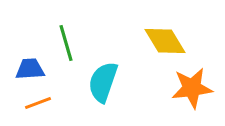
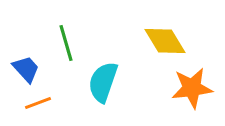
blue trapezoid: moved 4 px left; rotated 52 degrees clockwise
